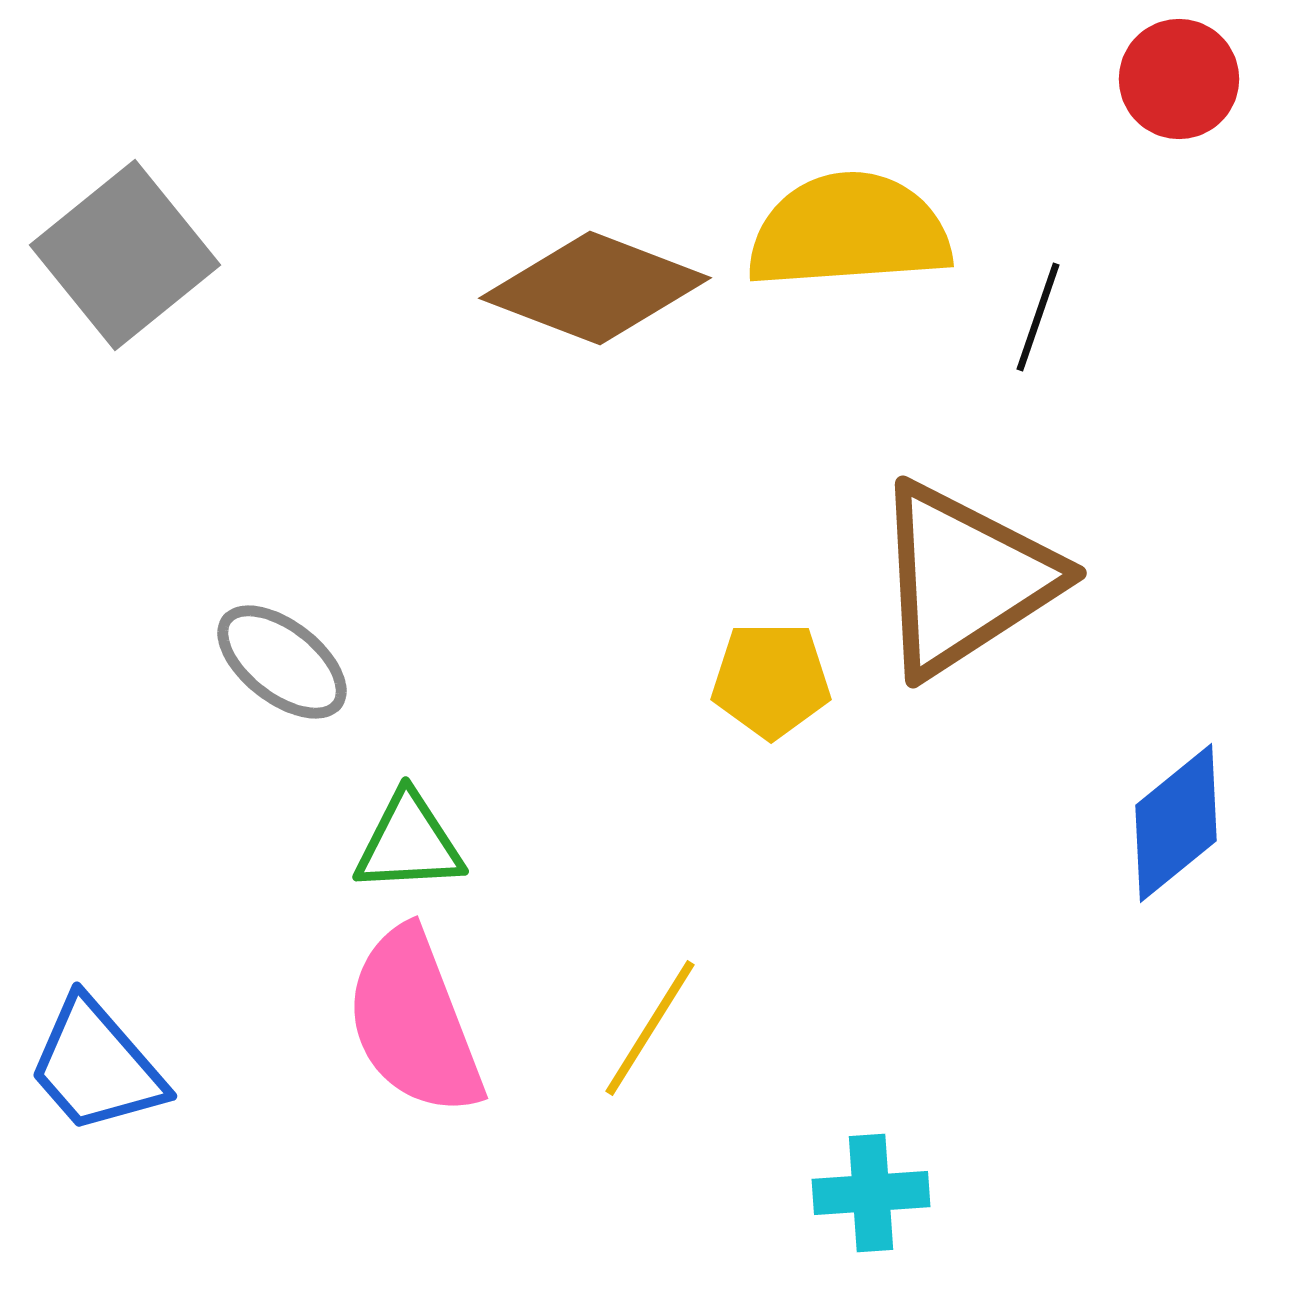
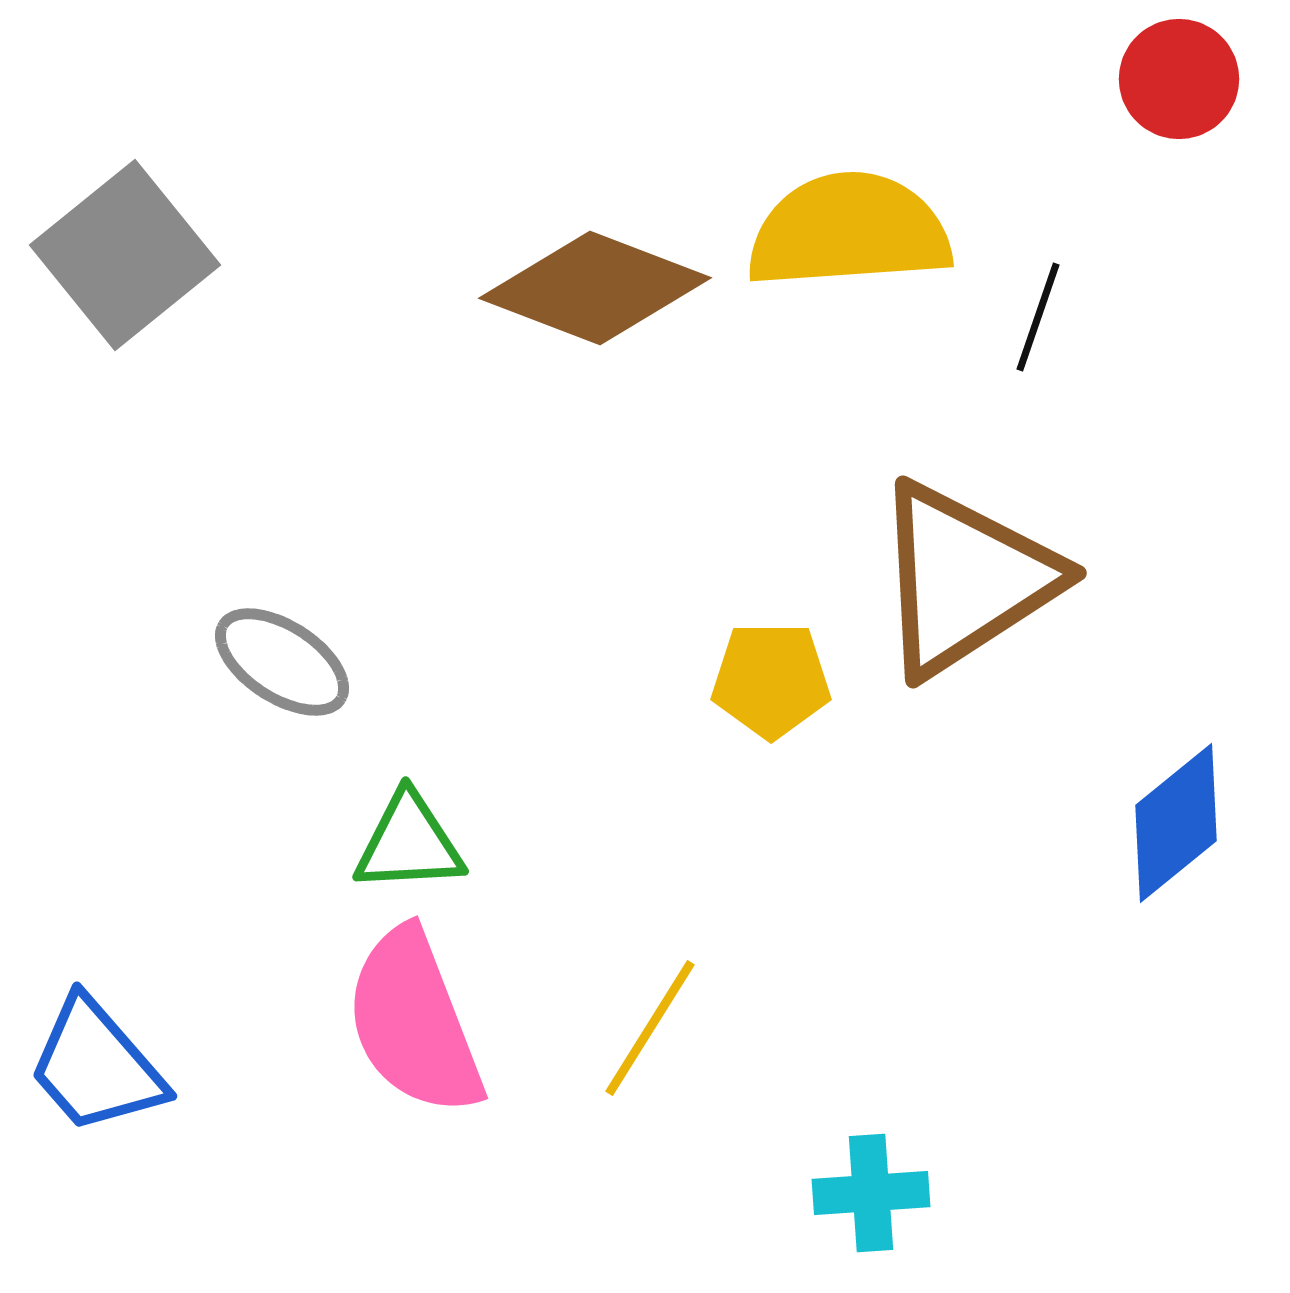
gray ellipse: rotated 5 degrees counterclockwise
